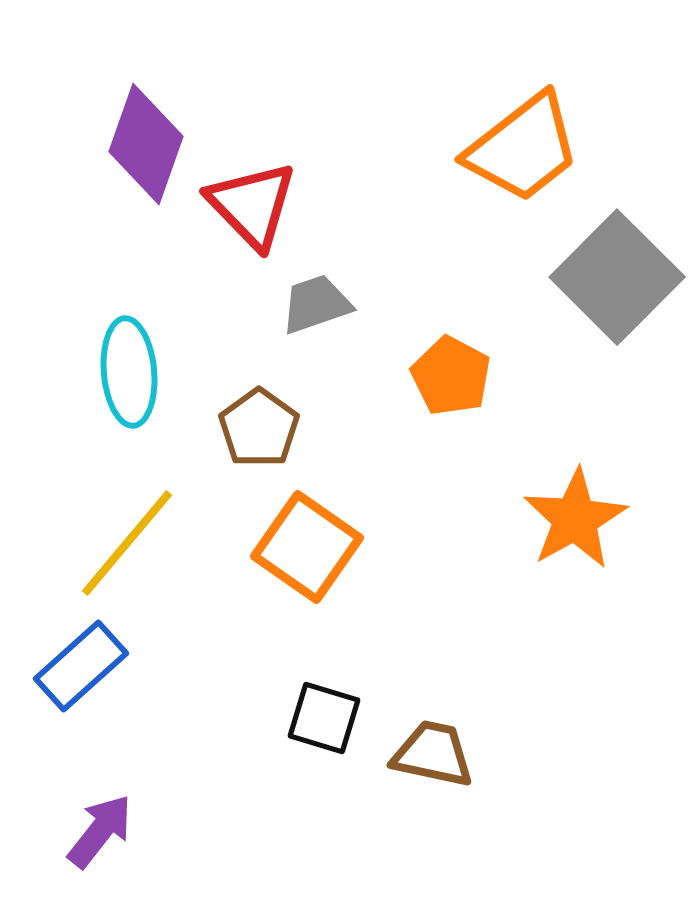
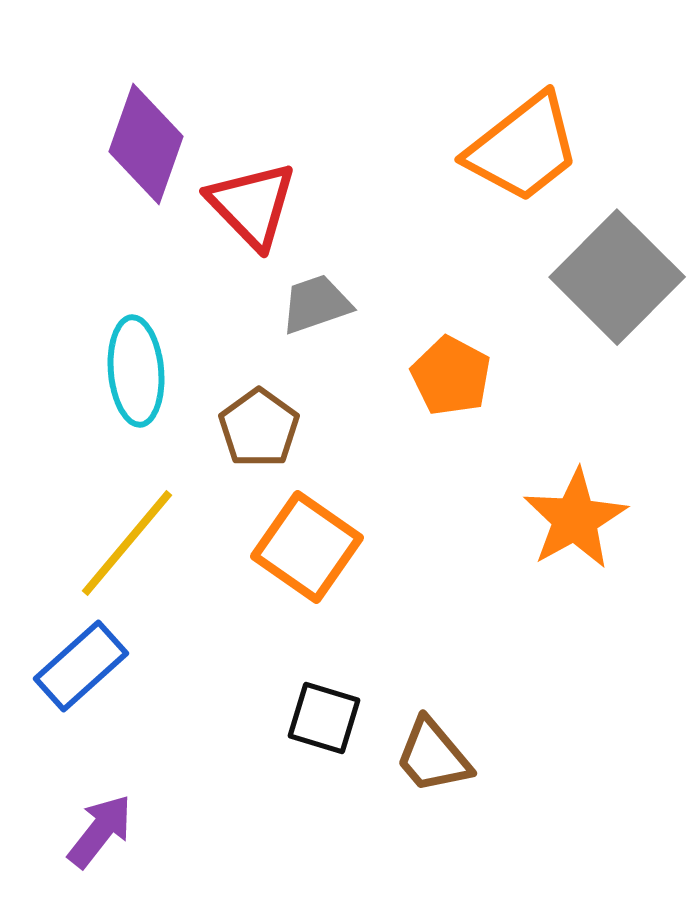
cyan ellipse: moved 7 px right, 1 px up
brown trapezoid: moved 2 px down; rotated 142 degrees counterclockwise
